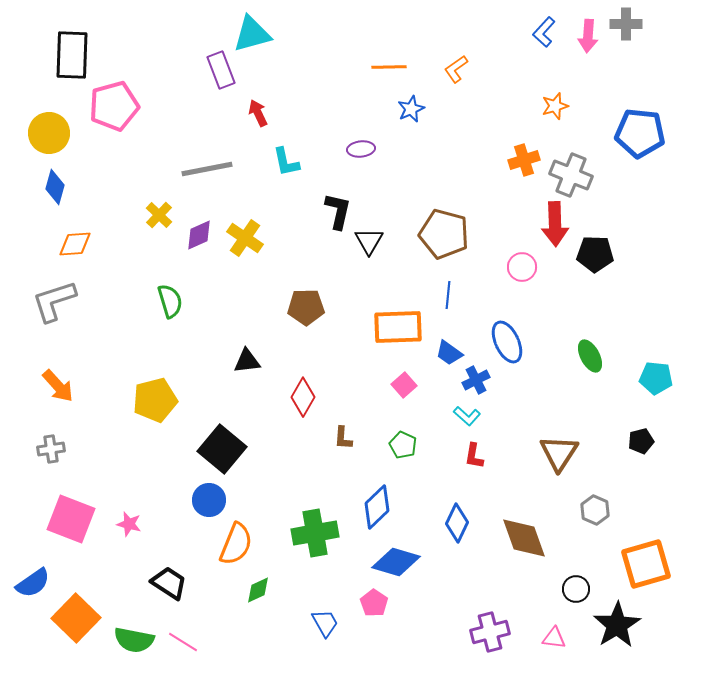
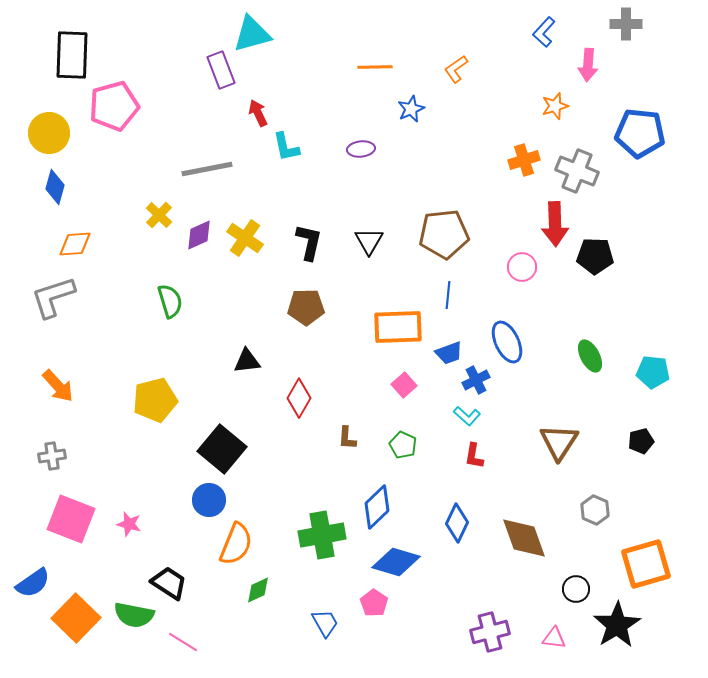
pink arrow at (588, 36): moved 29 px down
orange line at (389, 67): moved 14 px left
cyan L-shape at (286, 162): moved 15 px up
gray cross at (571, 175): moved 6 px right, 4 px up
black L-shape at (338, 211): moved 29 px left, 31 px down
brown pentagon at (444, 234): rotated 21 degrees counterclockwise
black pentagon at (595, 254): moved 2 px down
gray L-shape at (54, 301): moved 1 px left, 4 px up
blue trapezoid at (449, 353): rotated 56 degrees counterclockwise
cyan pentagon at (656, 378): moved 3 px left, 6 px up
red diamond at (303, 397): moved 4 px left, 1 px down
brown L-shape at (343, 438): moved 4 px right
gray cross at (51, 449): moved 1 px right, 7 px down
brown triangle at (559, 453): moved 11 px up
green cross at (315, 533): moved 7 px right, 2 px down
green semicircle at (134, 640): moved 25 px up
